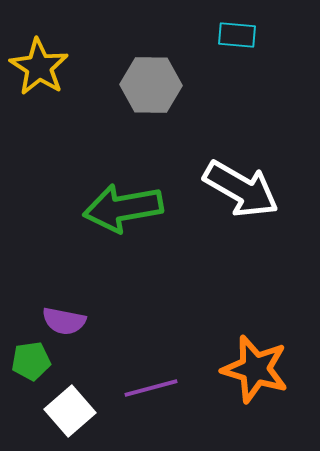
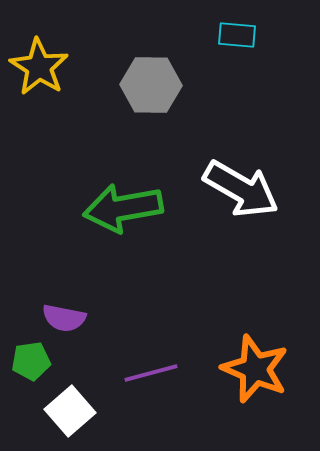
purple semicircle: moved 3 px up
orange star: rotated 6 degrees clockwise
purple line: moved 15 px up
